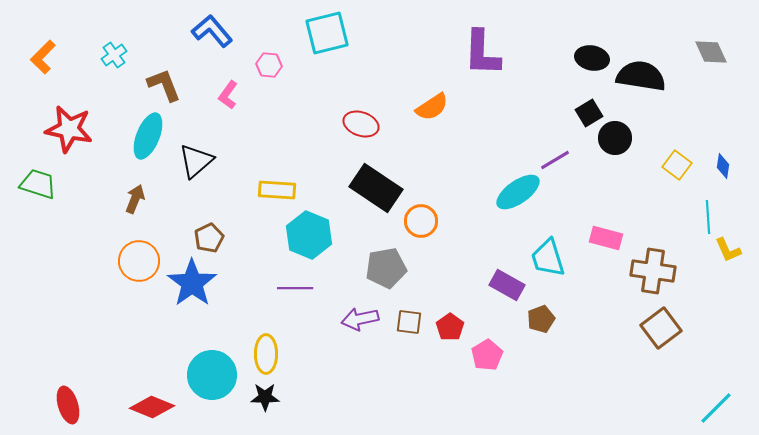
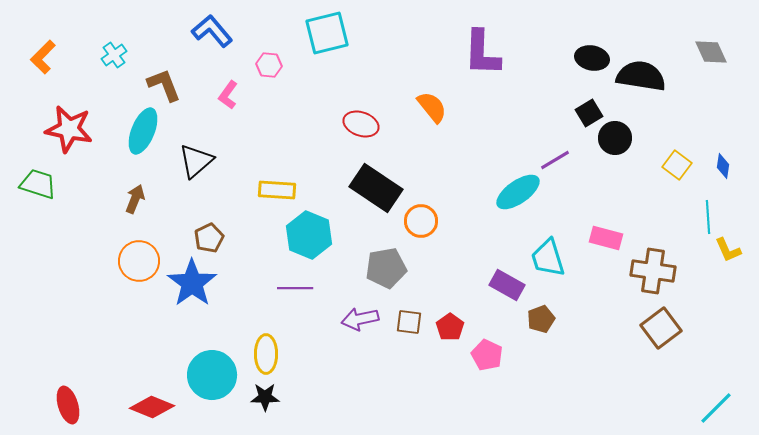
orange semicircle at (432, 107): rotated 96 degrees counterclockwise
cyan ellipse at (148, 136): moved 5 px left, 5 px up
pink pentagon at (487, 355): rotated 16 degrees counterclockwise
